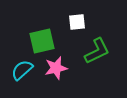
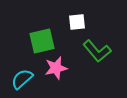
green L-shape: rotated 76 degrees clockwise
cyan semicircle: moved 9 px down
